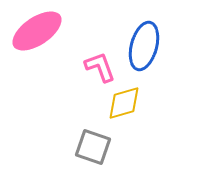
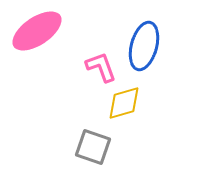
pink L-shape: moved 1 px right
